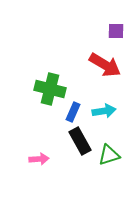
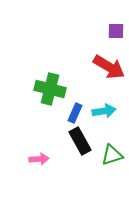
red arrow: moved 4 px right, 2 px down
blue rectangle: moved 2 px right, 1 px down
green triangle: moved 3 px right
